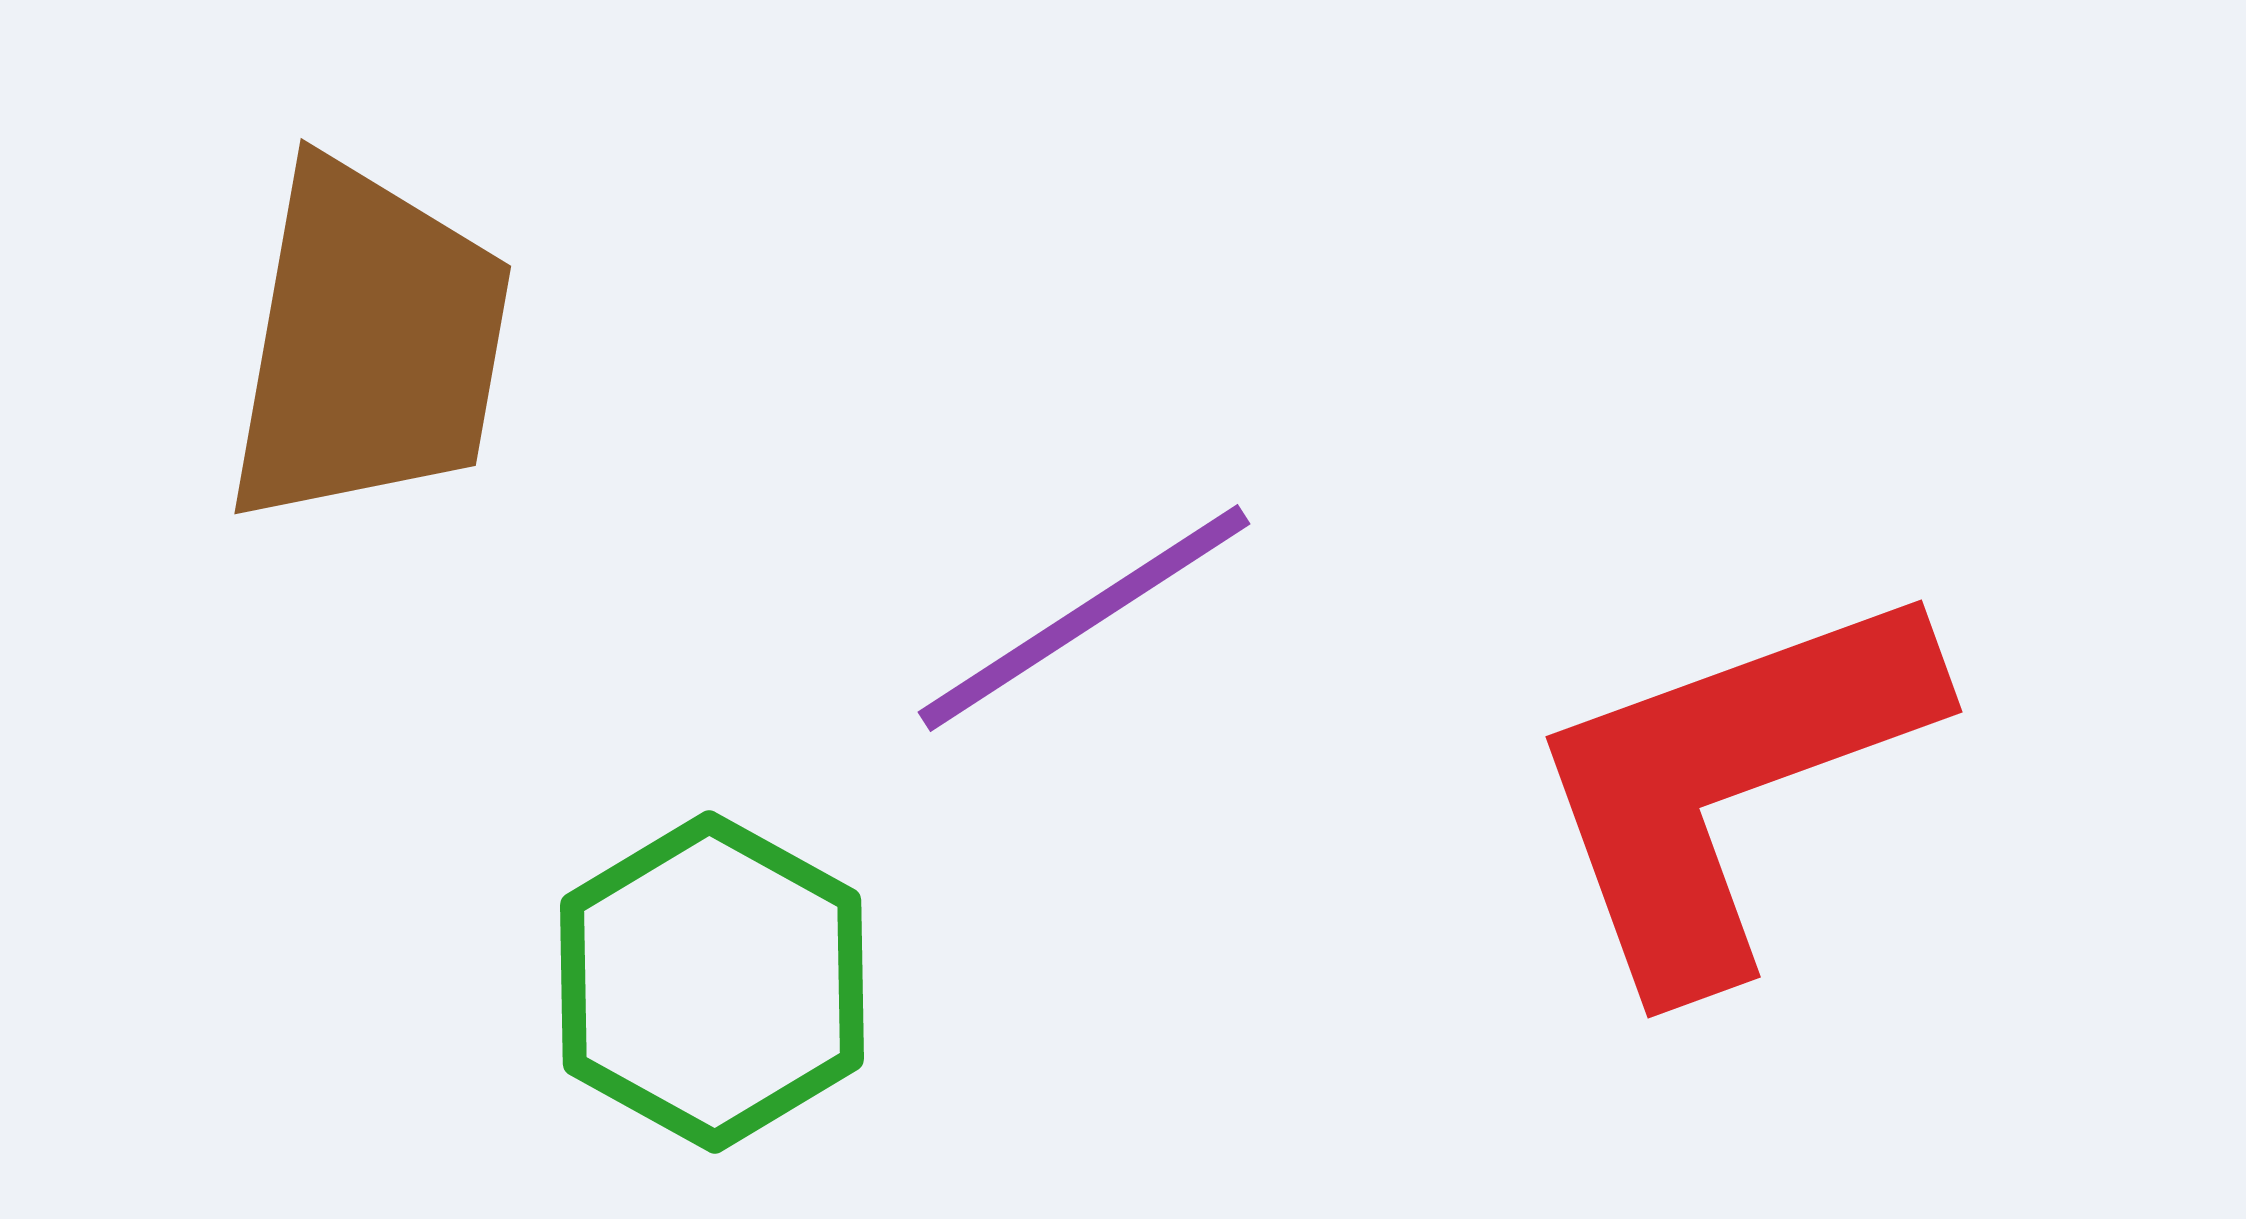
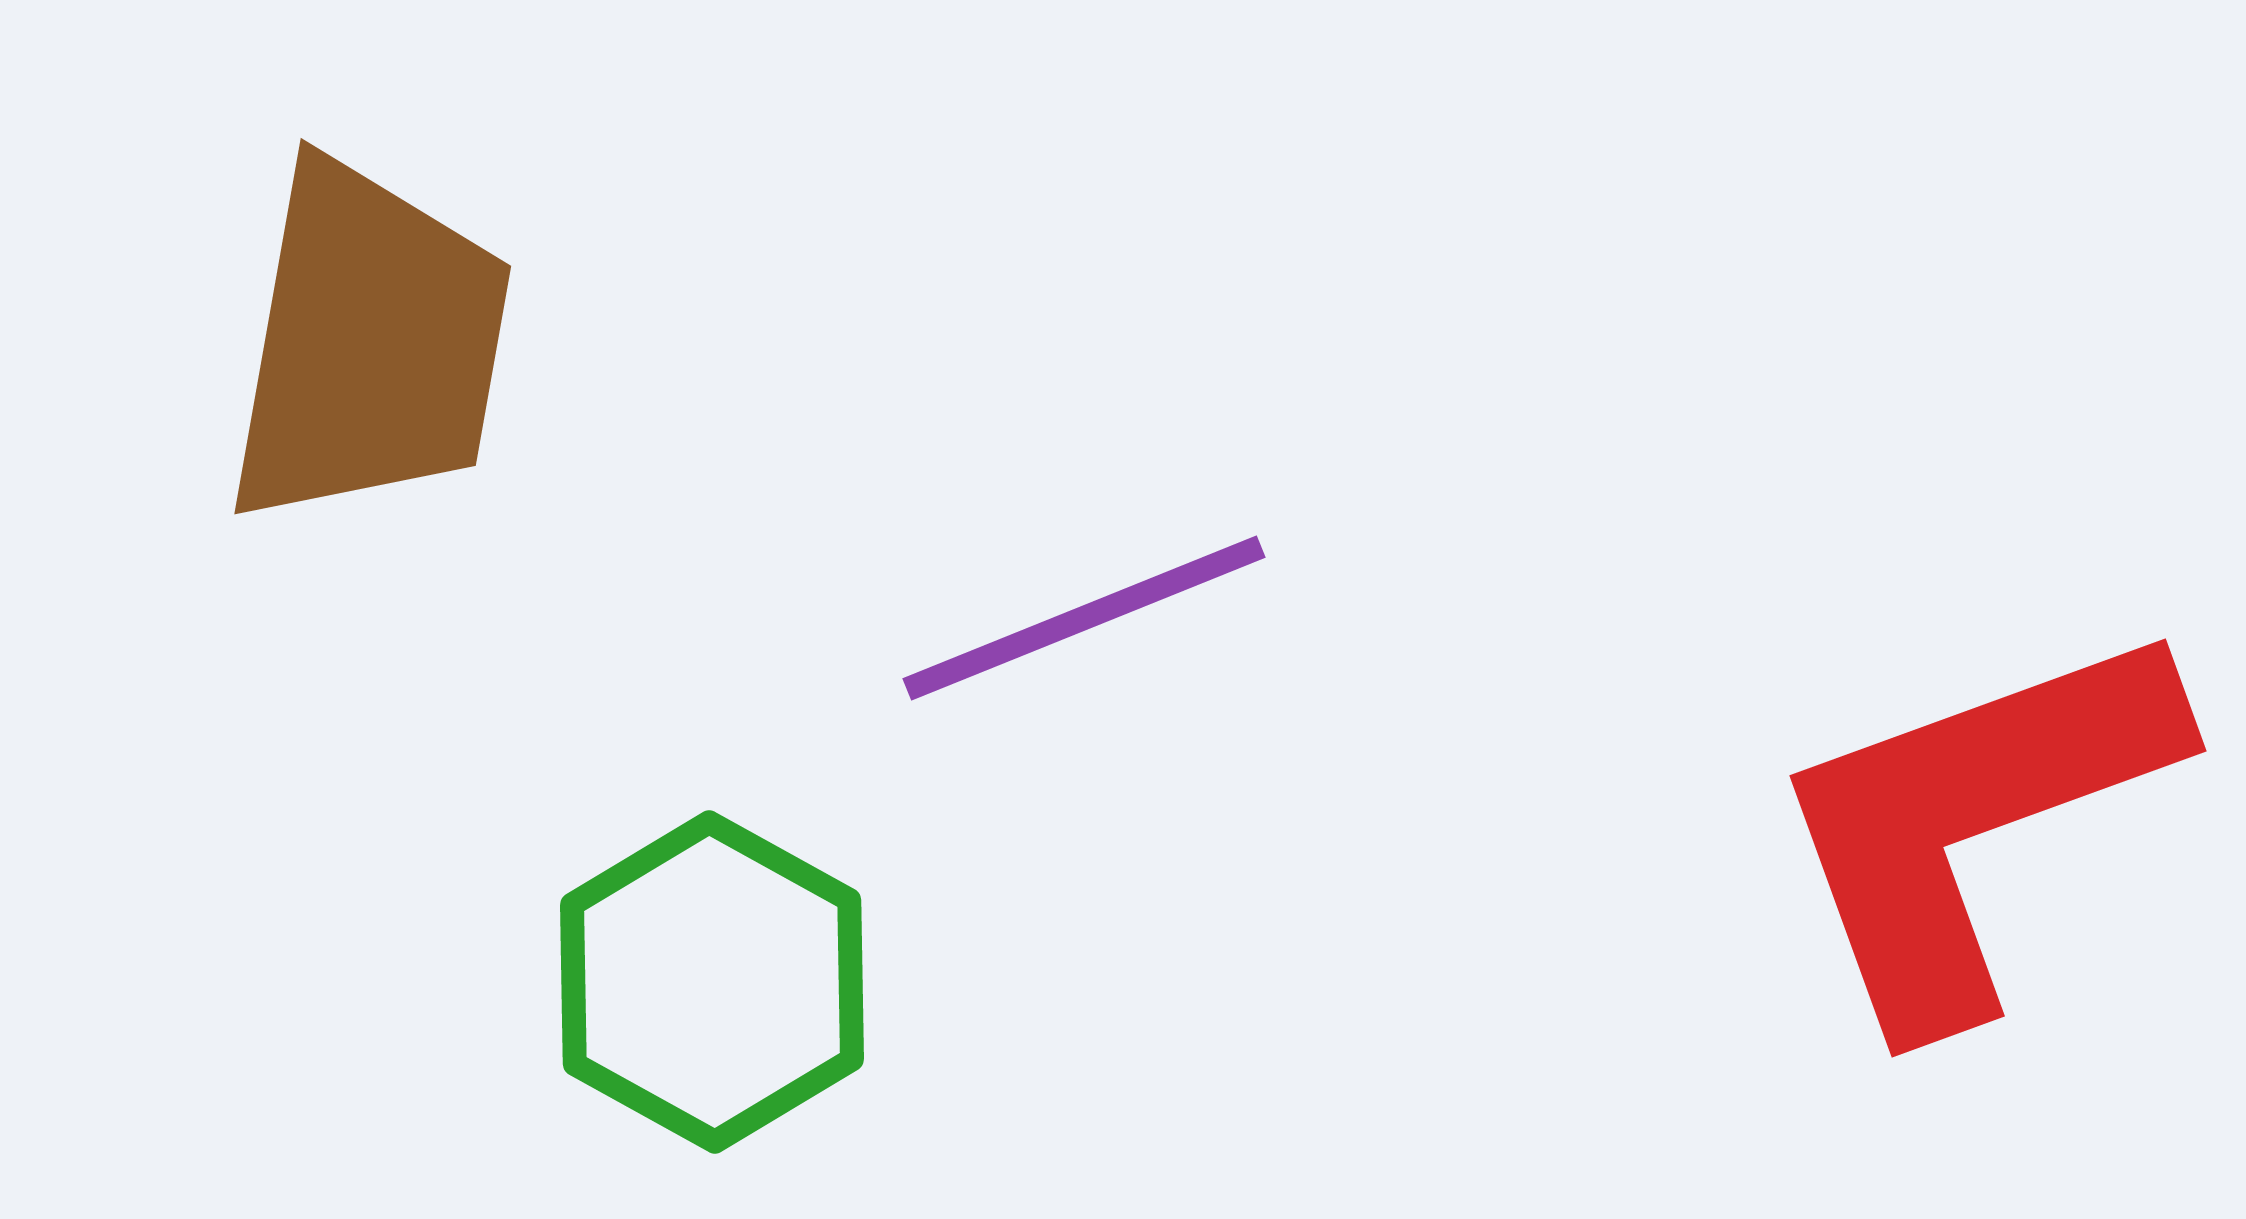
purple line: rotated 11 degrees clockwise
red L-shape: moved 244 px right, 39 px down
